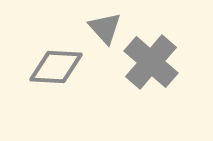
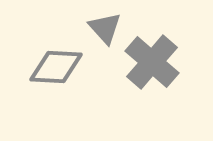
gray cross: moved 1 px right
